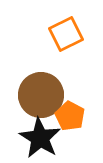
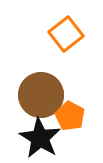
orange square: rotated 12 degrees counterclockwise
